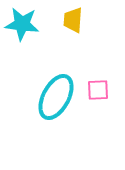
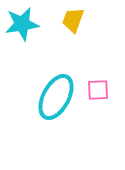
yellow trapezoid: rotated 16 degrees clockwise
cyan star: rotated 16 degrees counterclockwise
